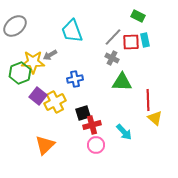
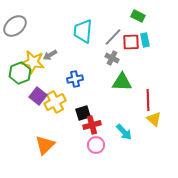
cyan trapezoid: moved 11 px right; rotated 25 degrees clockwise
yellow star: rotated 10 degrees clockwise
yellow triangle: moved 1 px left, 1 px down
